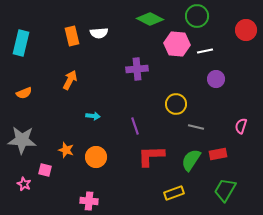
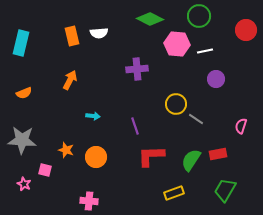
green circle: moved 2 px right
gray line: moved 8 px up; rotated 21 degrees clockwise
